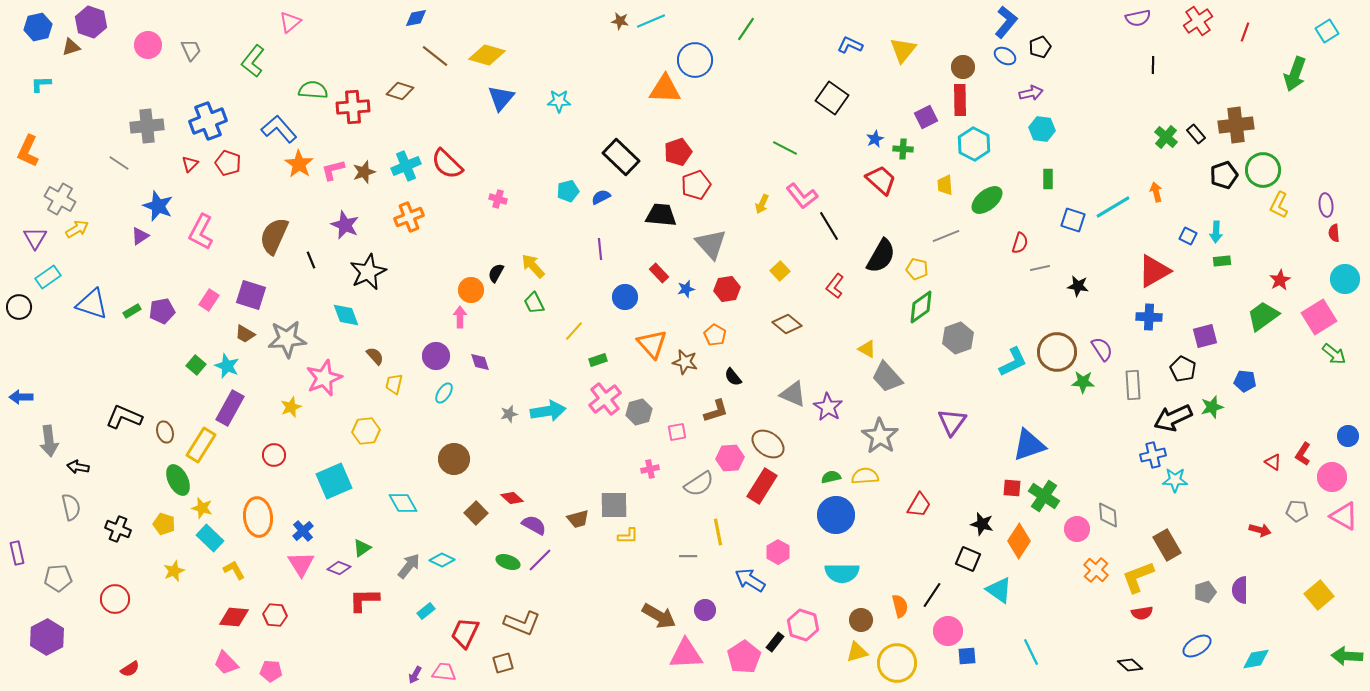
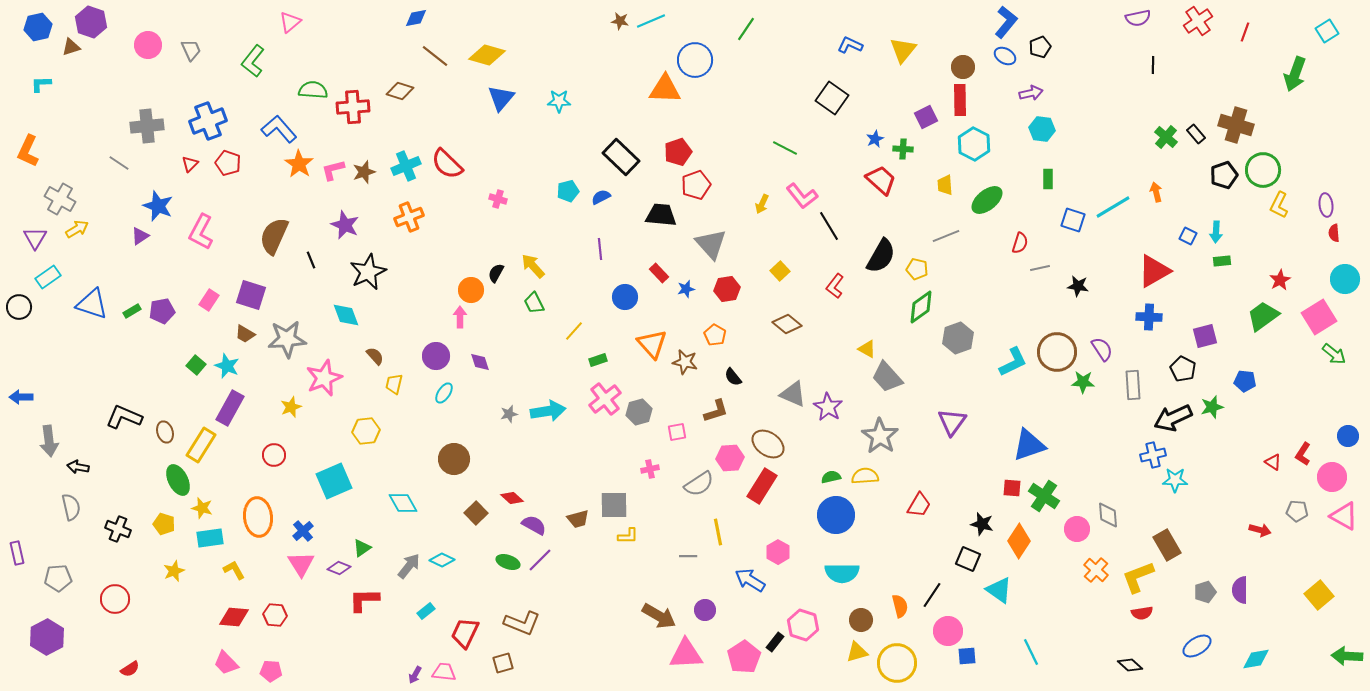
brown cross at (1236, 125): rotated 24 degrees clockwise
cyan rectangle at (210, 538): rotated 52 degrees counterclockwise
